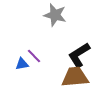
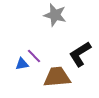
black L-shape: moved 1 px right, 1 px up
brown trapezoid: moved 18 px left
